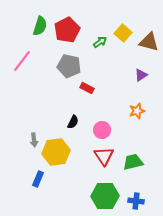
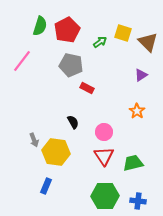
yellow square: rotated 24 degrees counterclockwise
brown triangle: moved 1 px left; rotated 30 degrees clockwise
gray pentagon: moved 2 px right, 1 px up
orange star: rotated 21 degrees counterclockwise
black semicircle: rotated 56 degrees counterclockwise
pink circle: moved 2 px right, 2 px down
gray arrow: rotated 16 degrees counterclockwise
yellow hexagon: rotated 16 degrees clockwise
green trapezoid: moved 1 px down
blue rectangle: moved 8 px right, 7 px down
blue cross: moved 2 px right
